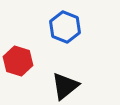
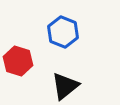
blue hexagon: moved 2 px left, 5 px down
